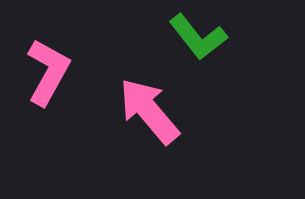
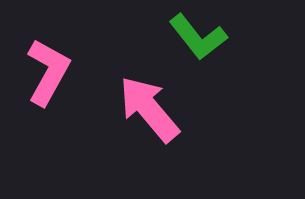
pink arrow: moved 2 px up
